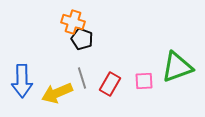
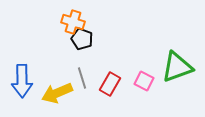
pink square: rotated 30 degrees clockwise
